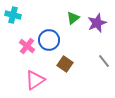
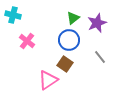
blue circle: moved 20 px right
pink cross: moved 5 px up
gray line: moved 4 px left, 4 px up
pink triangle: moved 13 px right
